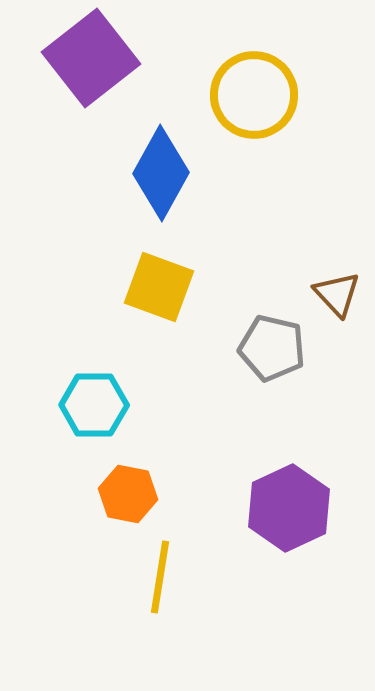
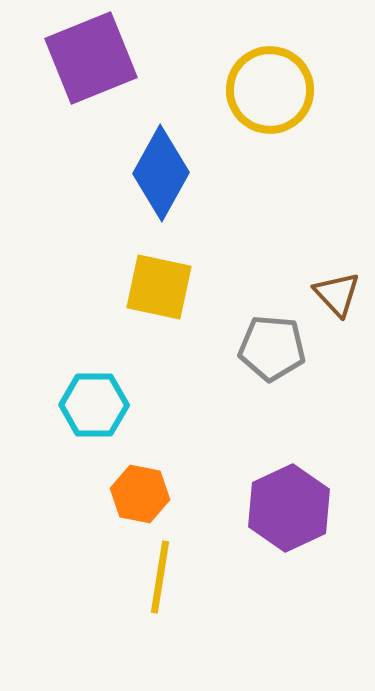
purple square: rotated 16 degrees clockwise
yellow circle: moved 16 px right, 5 px up
yellow square: rotated 8 degrees counterclockwise
gray pentagon: rotated 8 degrees counterclockwise
orange hexagon: moved 12 px right
